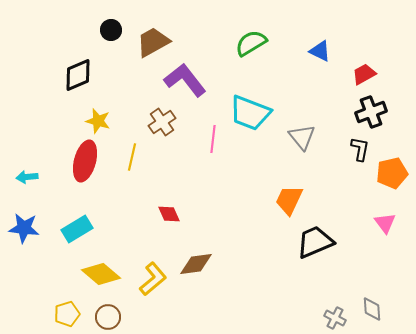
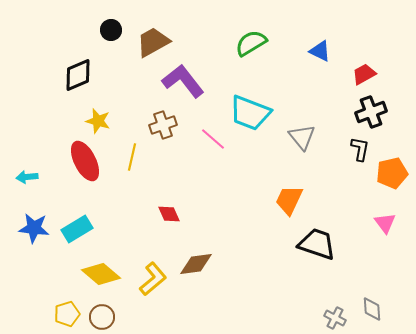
purple L-shape: moved 2 px left, 1 px down
brown cross: moved 1 px right, 3 px down; rotated 16 degrees clockwise
pink line: rotated 56 degrees counterclockwise
red ellipse: rotated 42 degrees counterclockwise
blue star: moved 10 px right
black trapezoid: moved 2 px right, 2 px down; rotated 42 degrees clockwise
brown circle: moved 6 px left
